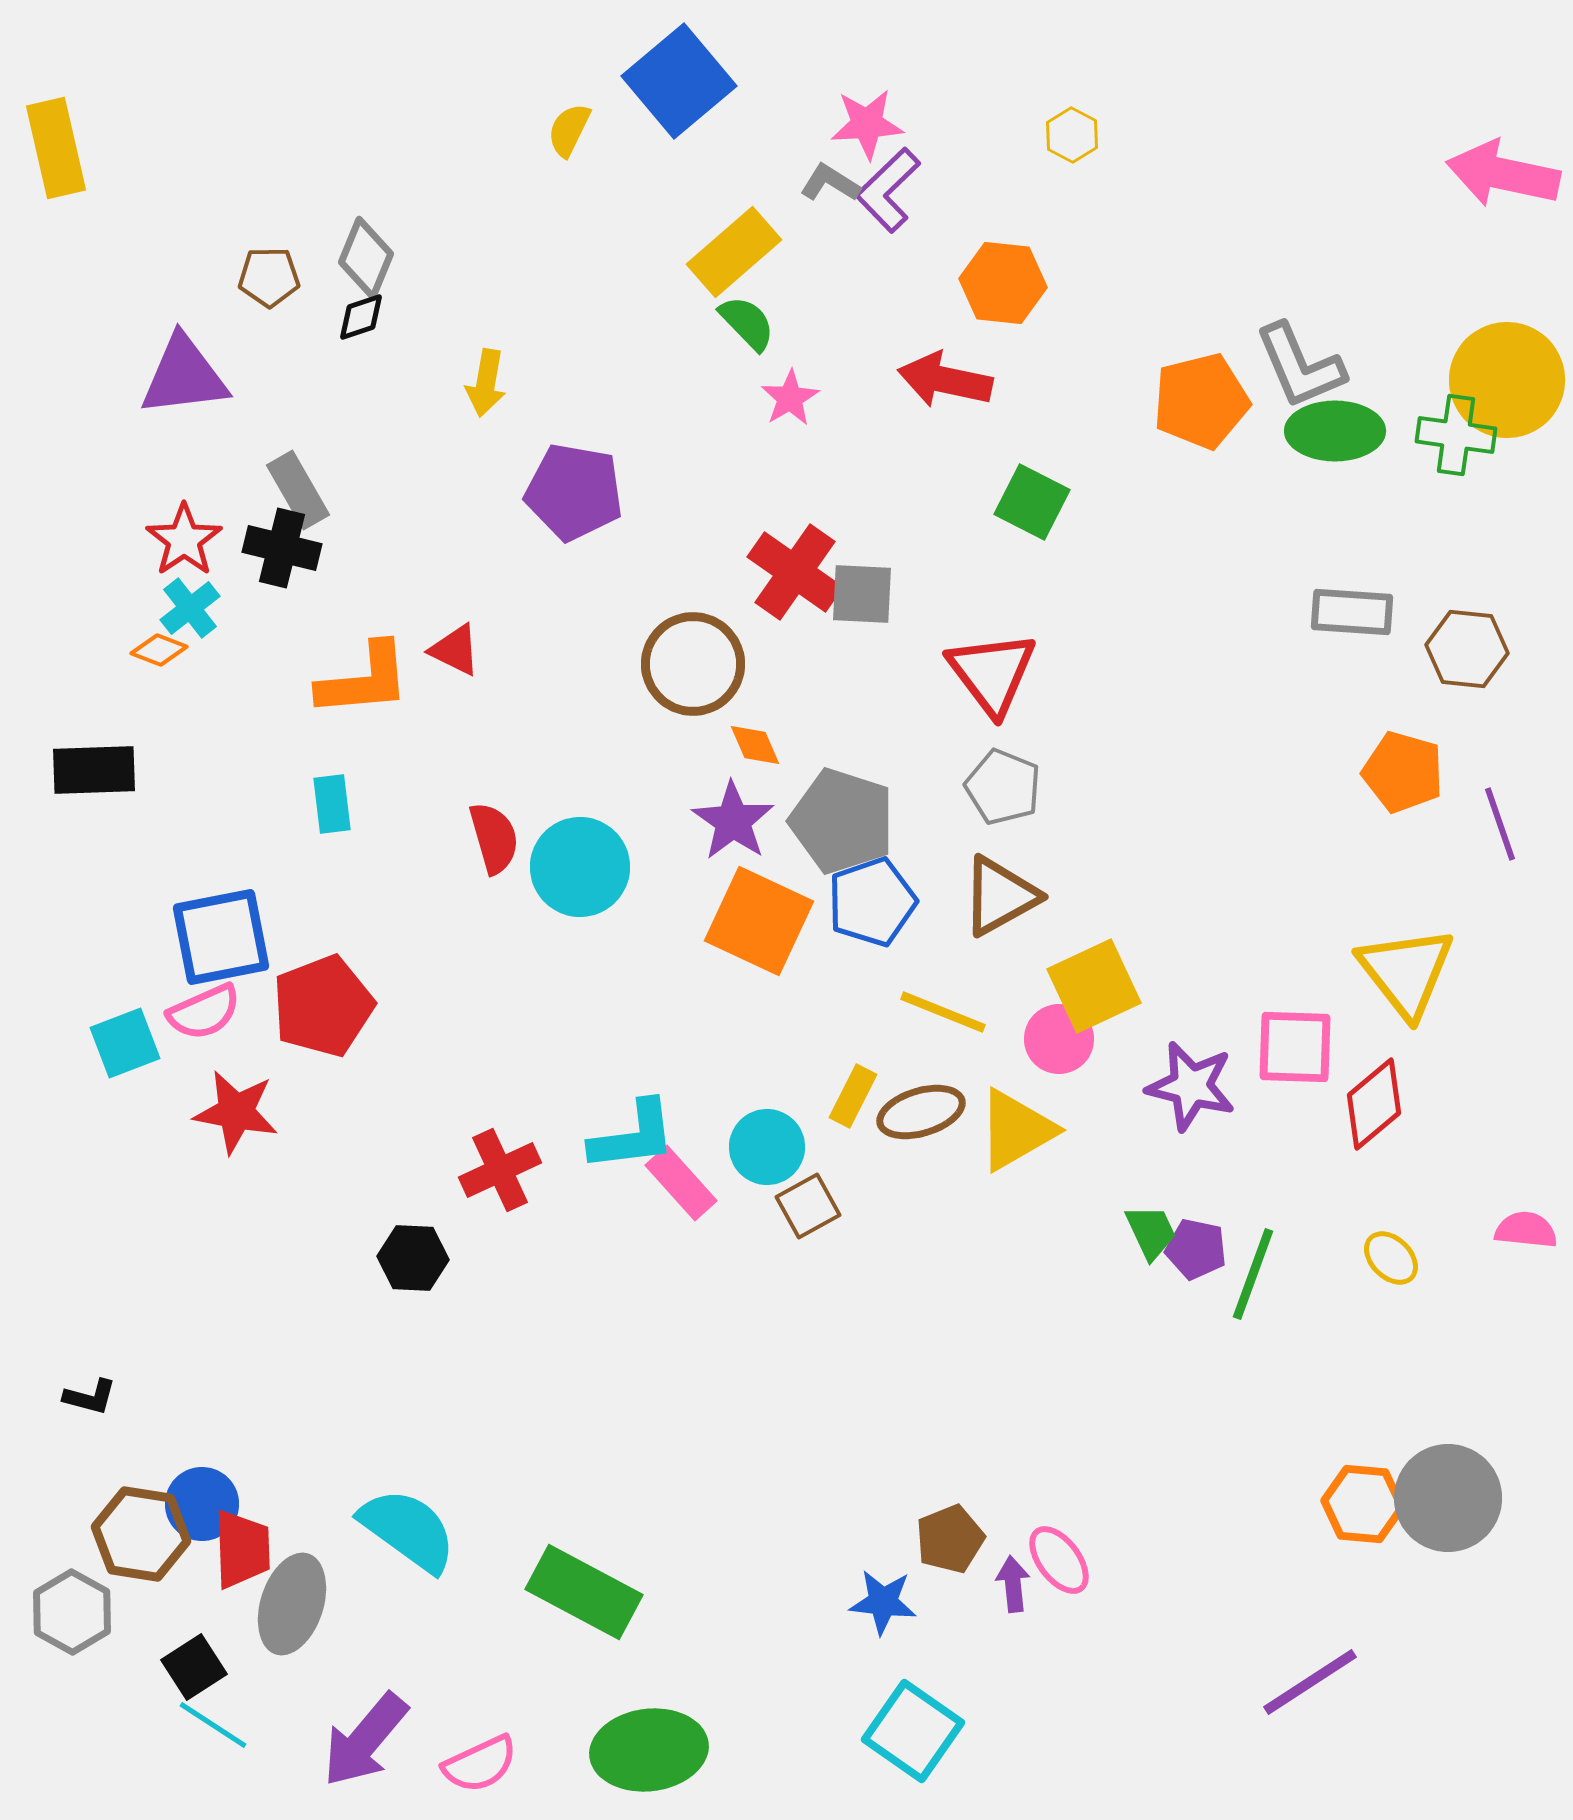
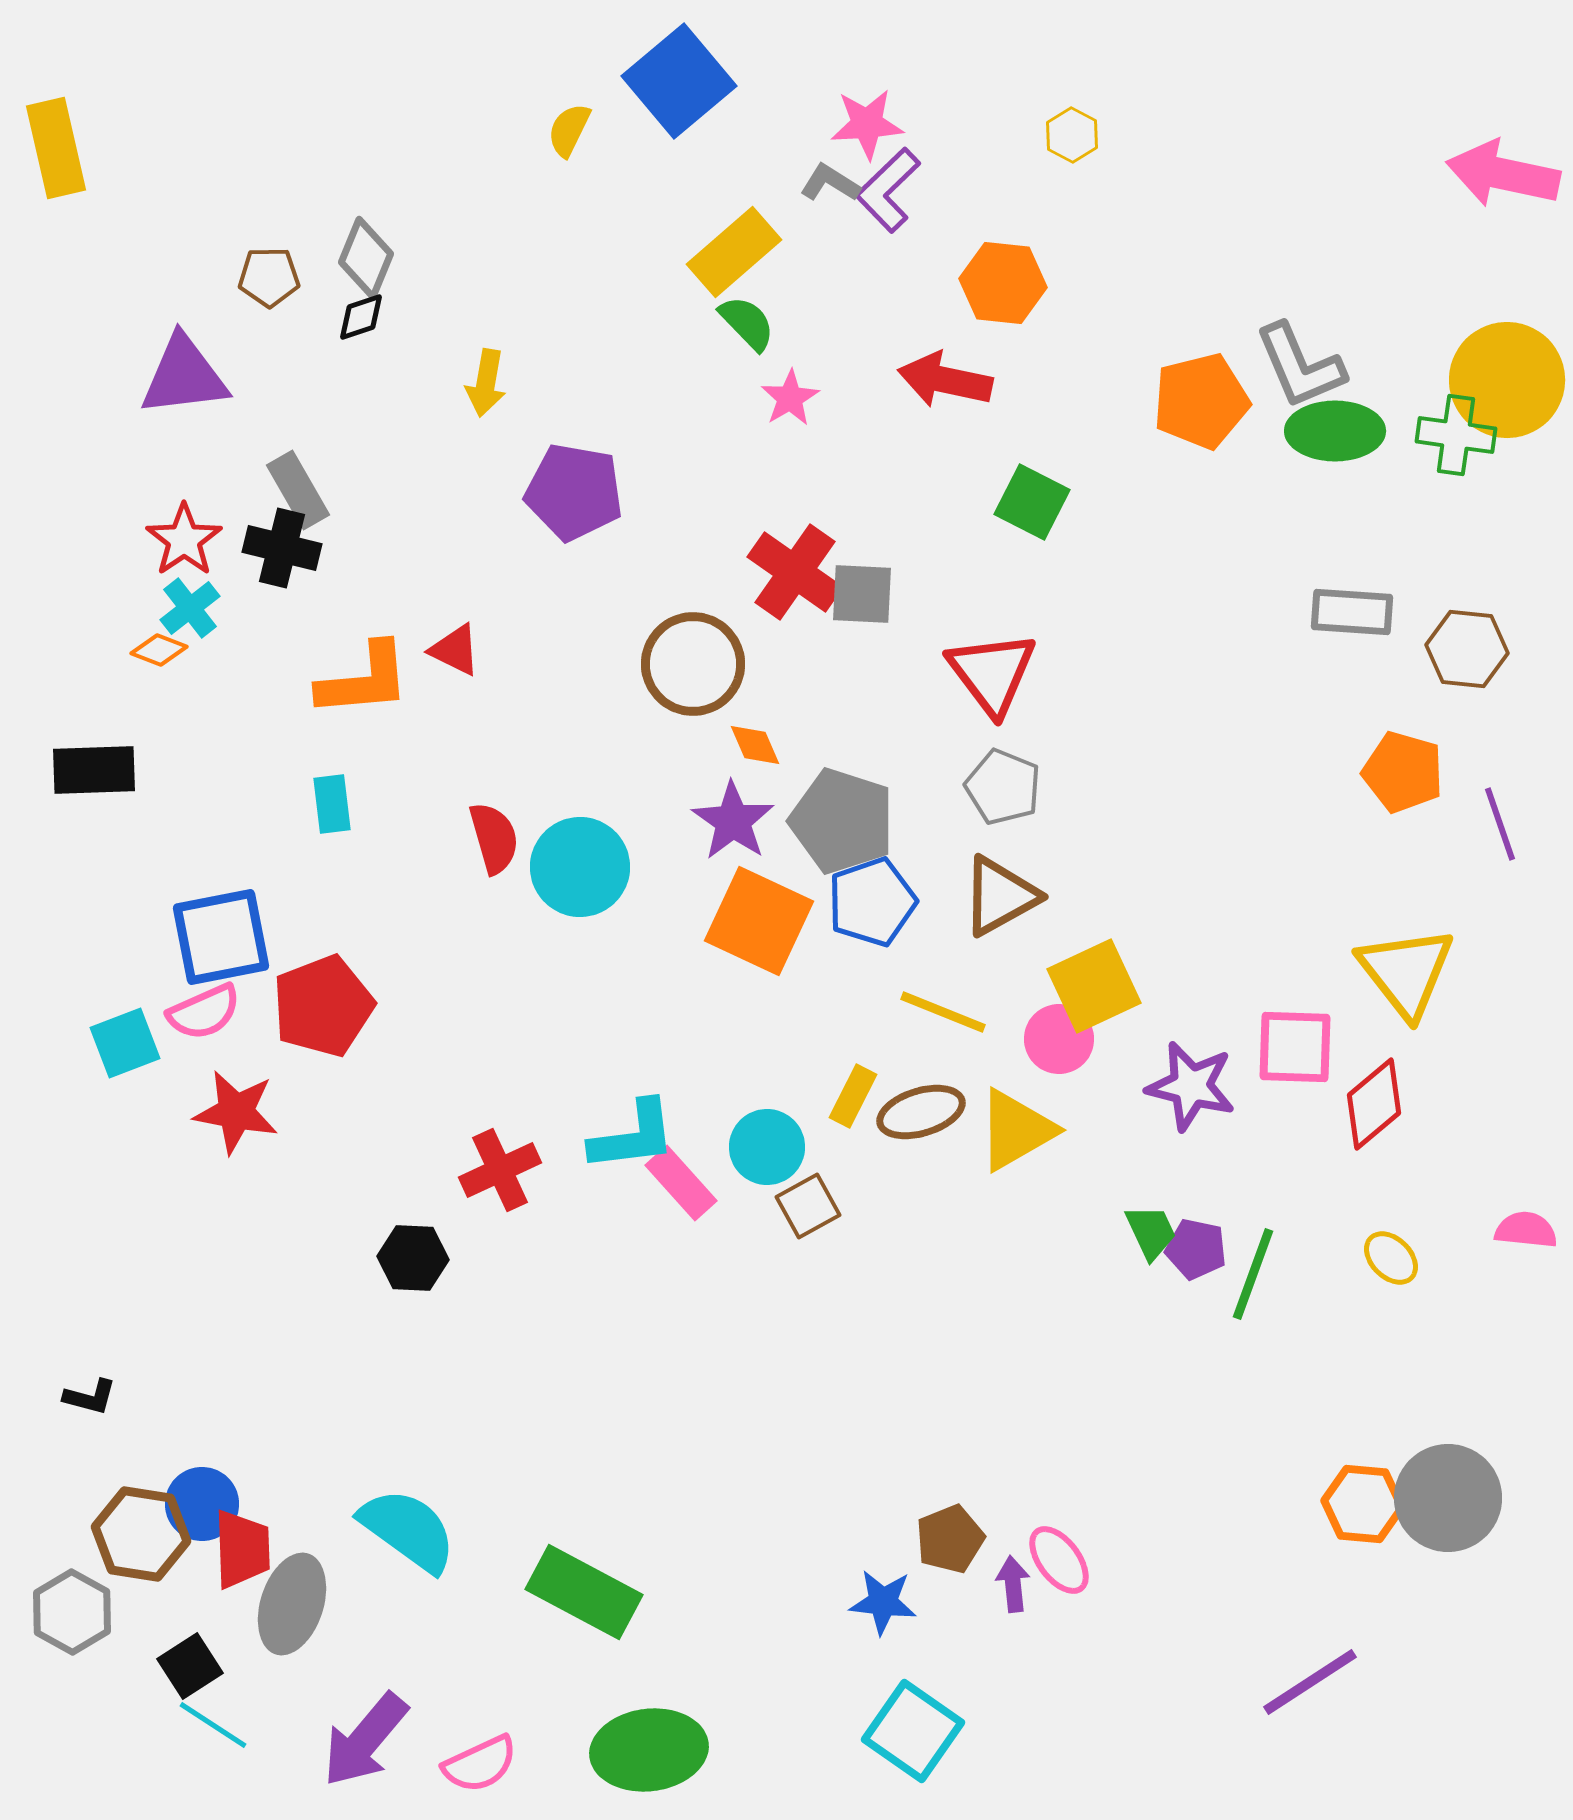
black square at (194, 1667): moved 4 px left, 1 px up
